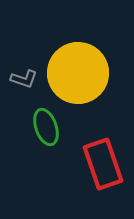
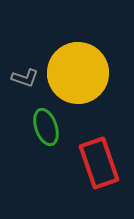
gray L-shape: moved 1 px right, 1 px up
red rectangle: moved 4 px left, 1 px up
